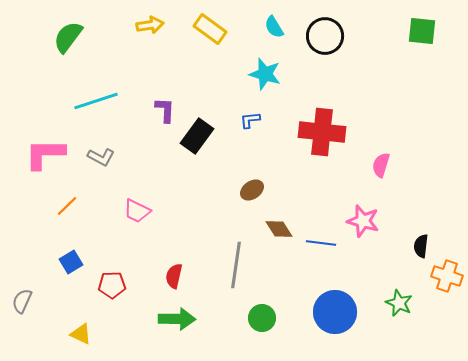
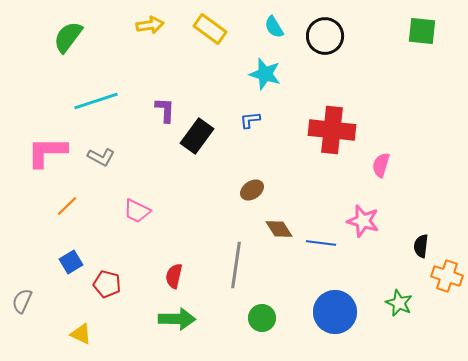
red cross: moved 10 px right, 2 px up
pink L-shape: moved 2 px right, 2 px up
red pentagon: moved 5 px left, 1 px up; rotated 16 degrees clockwise
